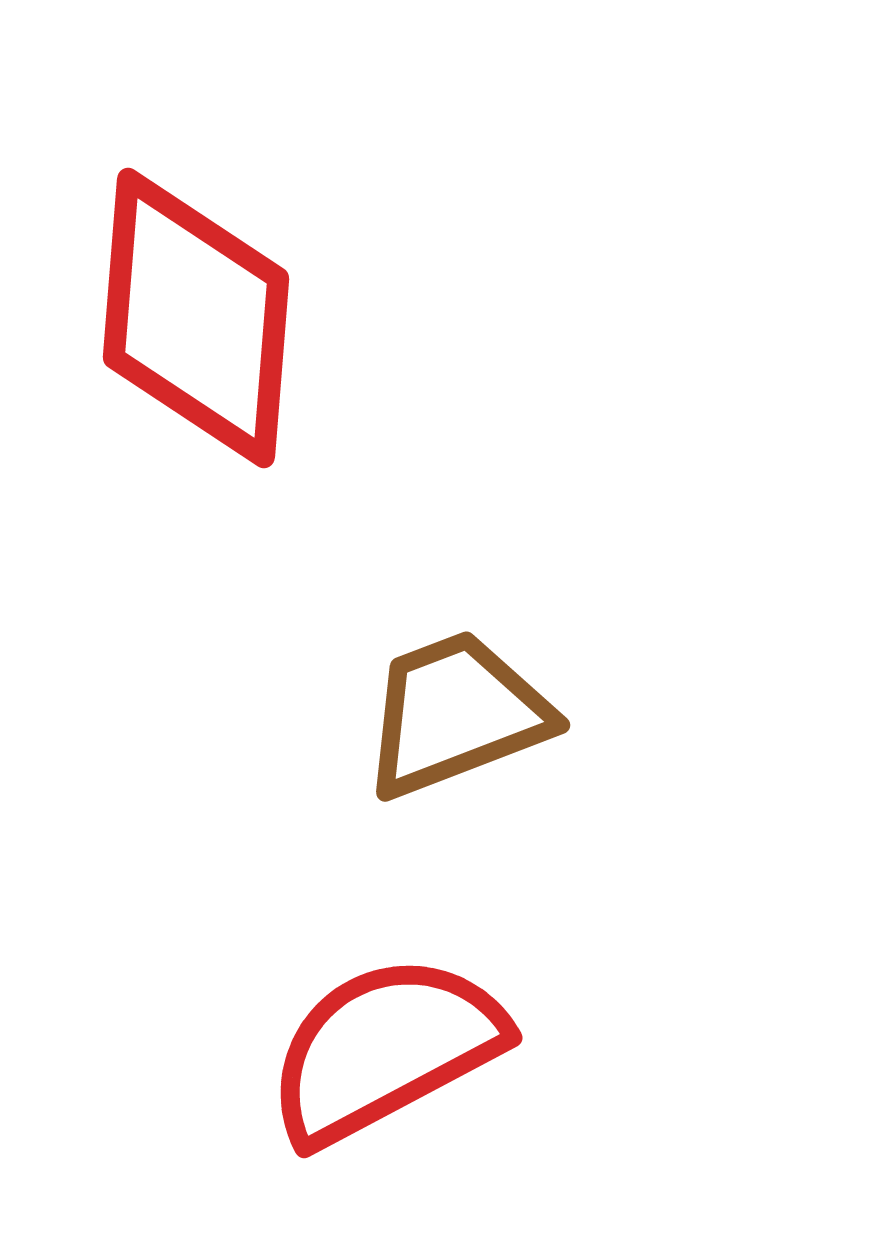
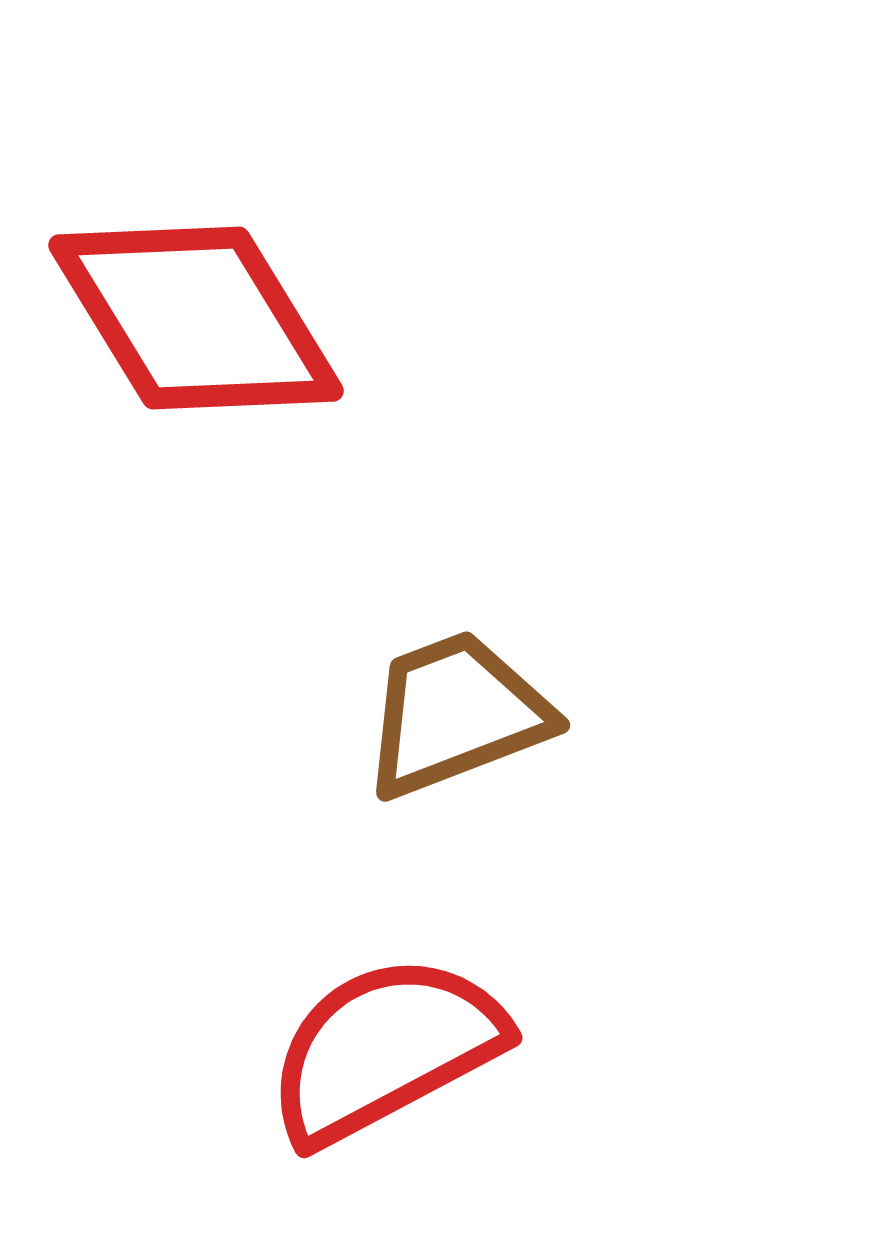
red diamond: rotated 36 degrees counterclockwise
